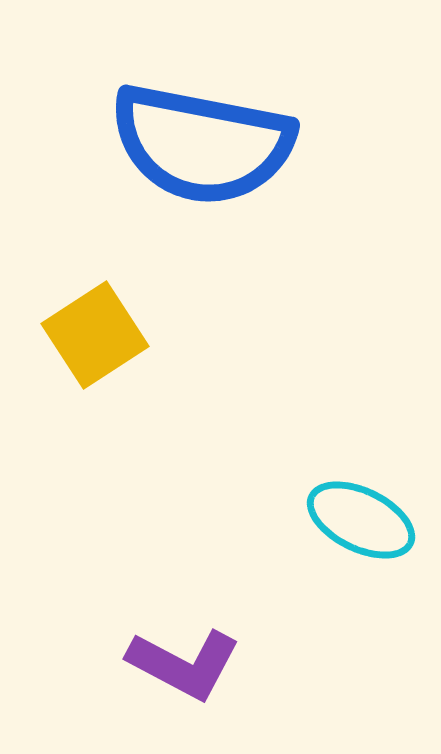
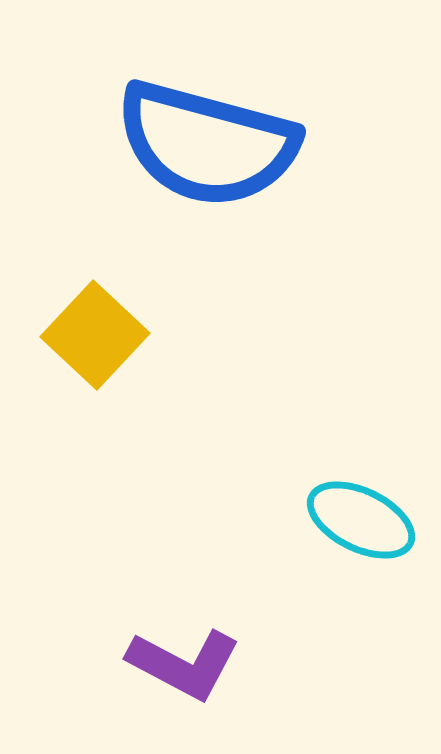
blue semicircle: moved 5 px right; rotated 4 degrees clockwise
yellow square: rotated 14 degrees counterclockwise
